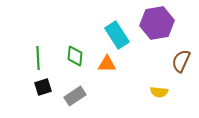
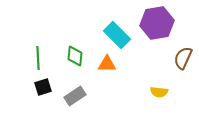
cyan rectangle: rotated 12 degrees counterclockwise
brown semicircle: moved 2 px right, 3 px up
